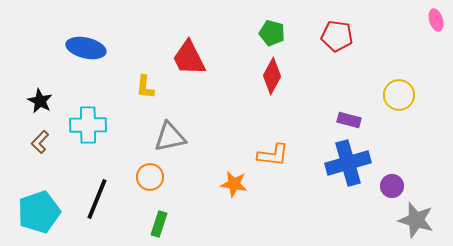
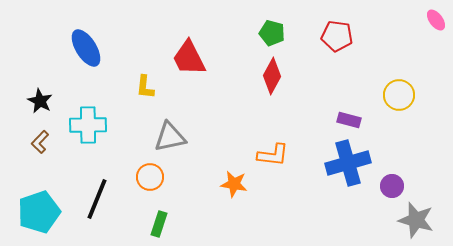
pink ellipse: rotated 20 degrees counterclockwise
blue ellipse: rotated 45 degrees clockwise
